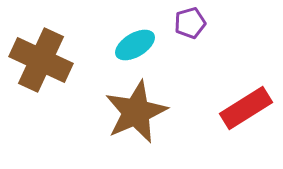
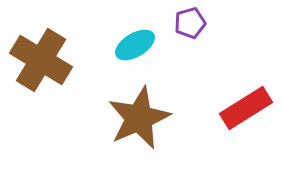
brown cross: rotated 6 degrees clockwise
brown star: moved 3 px right, 6 px down
